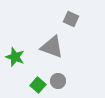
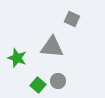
gray square: moved 1 px right
gray triangle: rotated 15 degrees counterclockwise
green star: moved 2 px right, 1 px down
